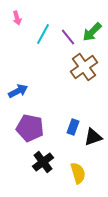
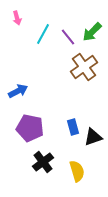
blue rectangle: rotated 35 degrees counterclockwise
yellow semicircle: moved 1 px left, 2 px up
